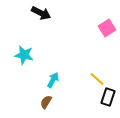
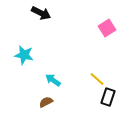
cyan arrow: rotated 84 degrees counterclockwise
brown semicircle: rotated 32 degrees clockwise
